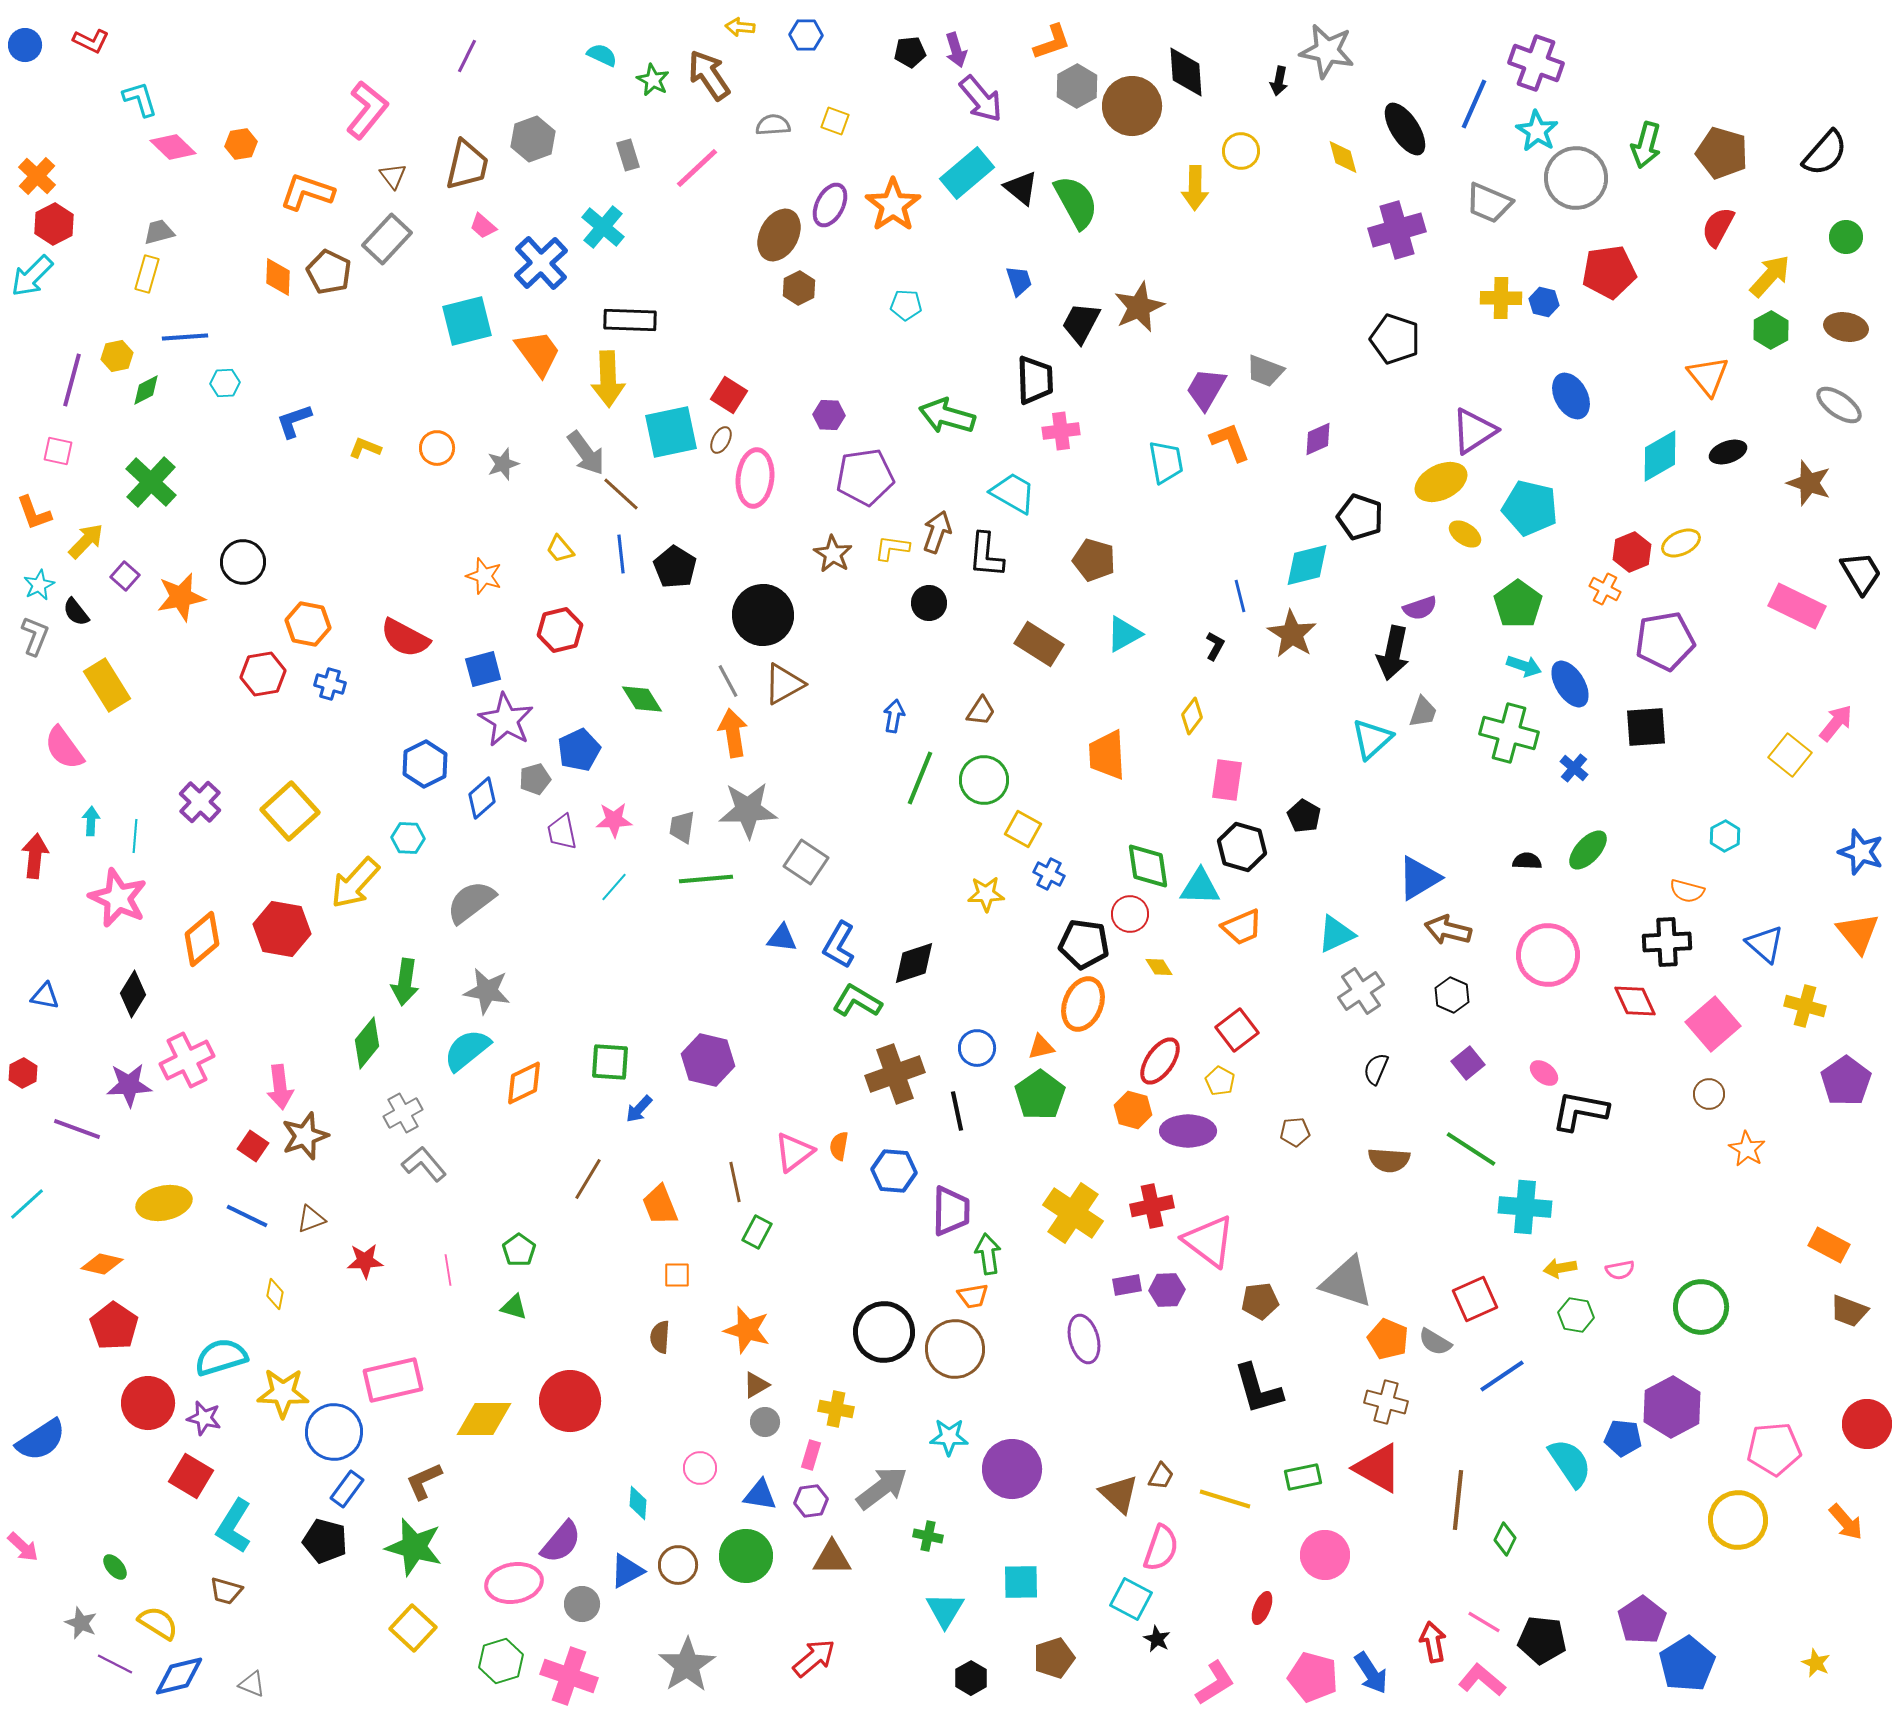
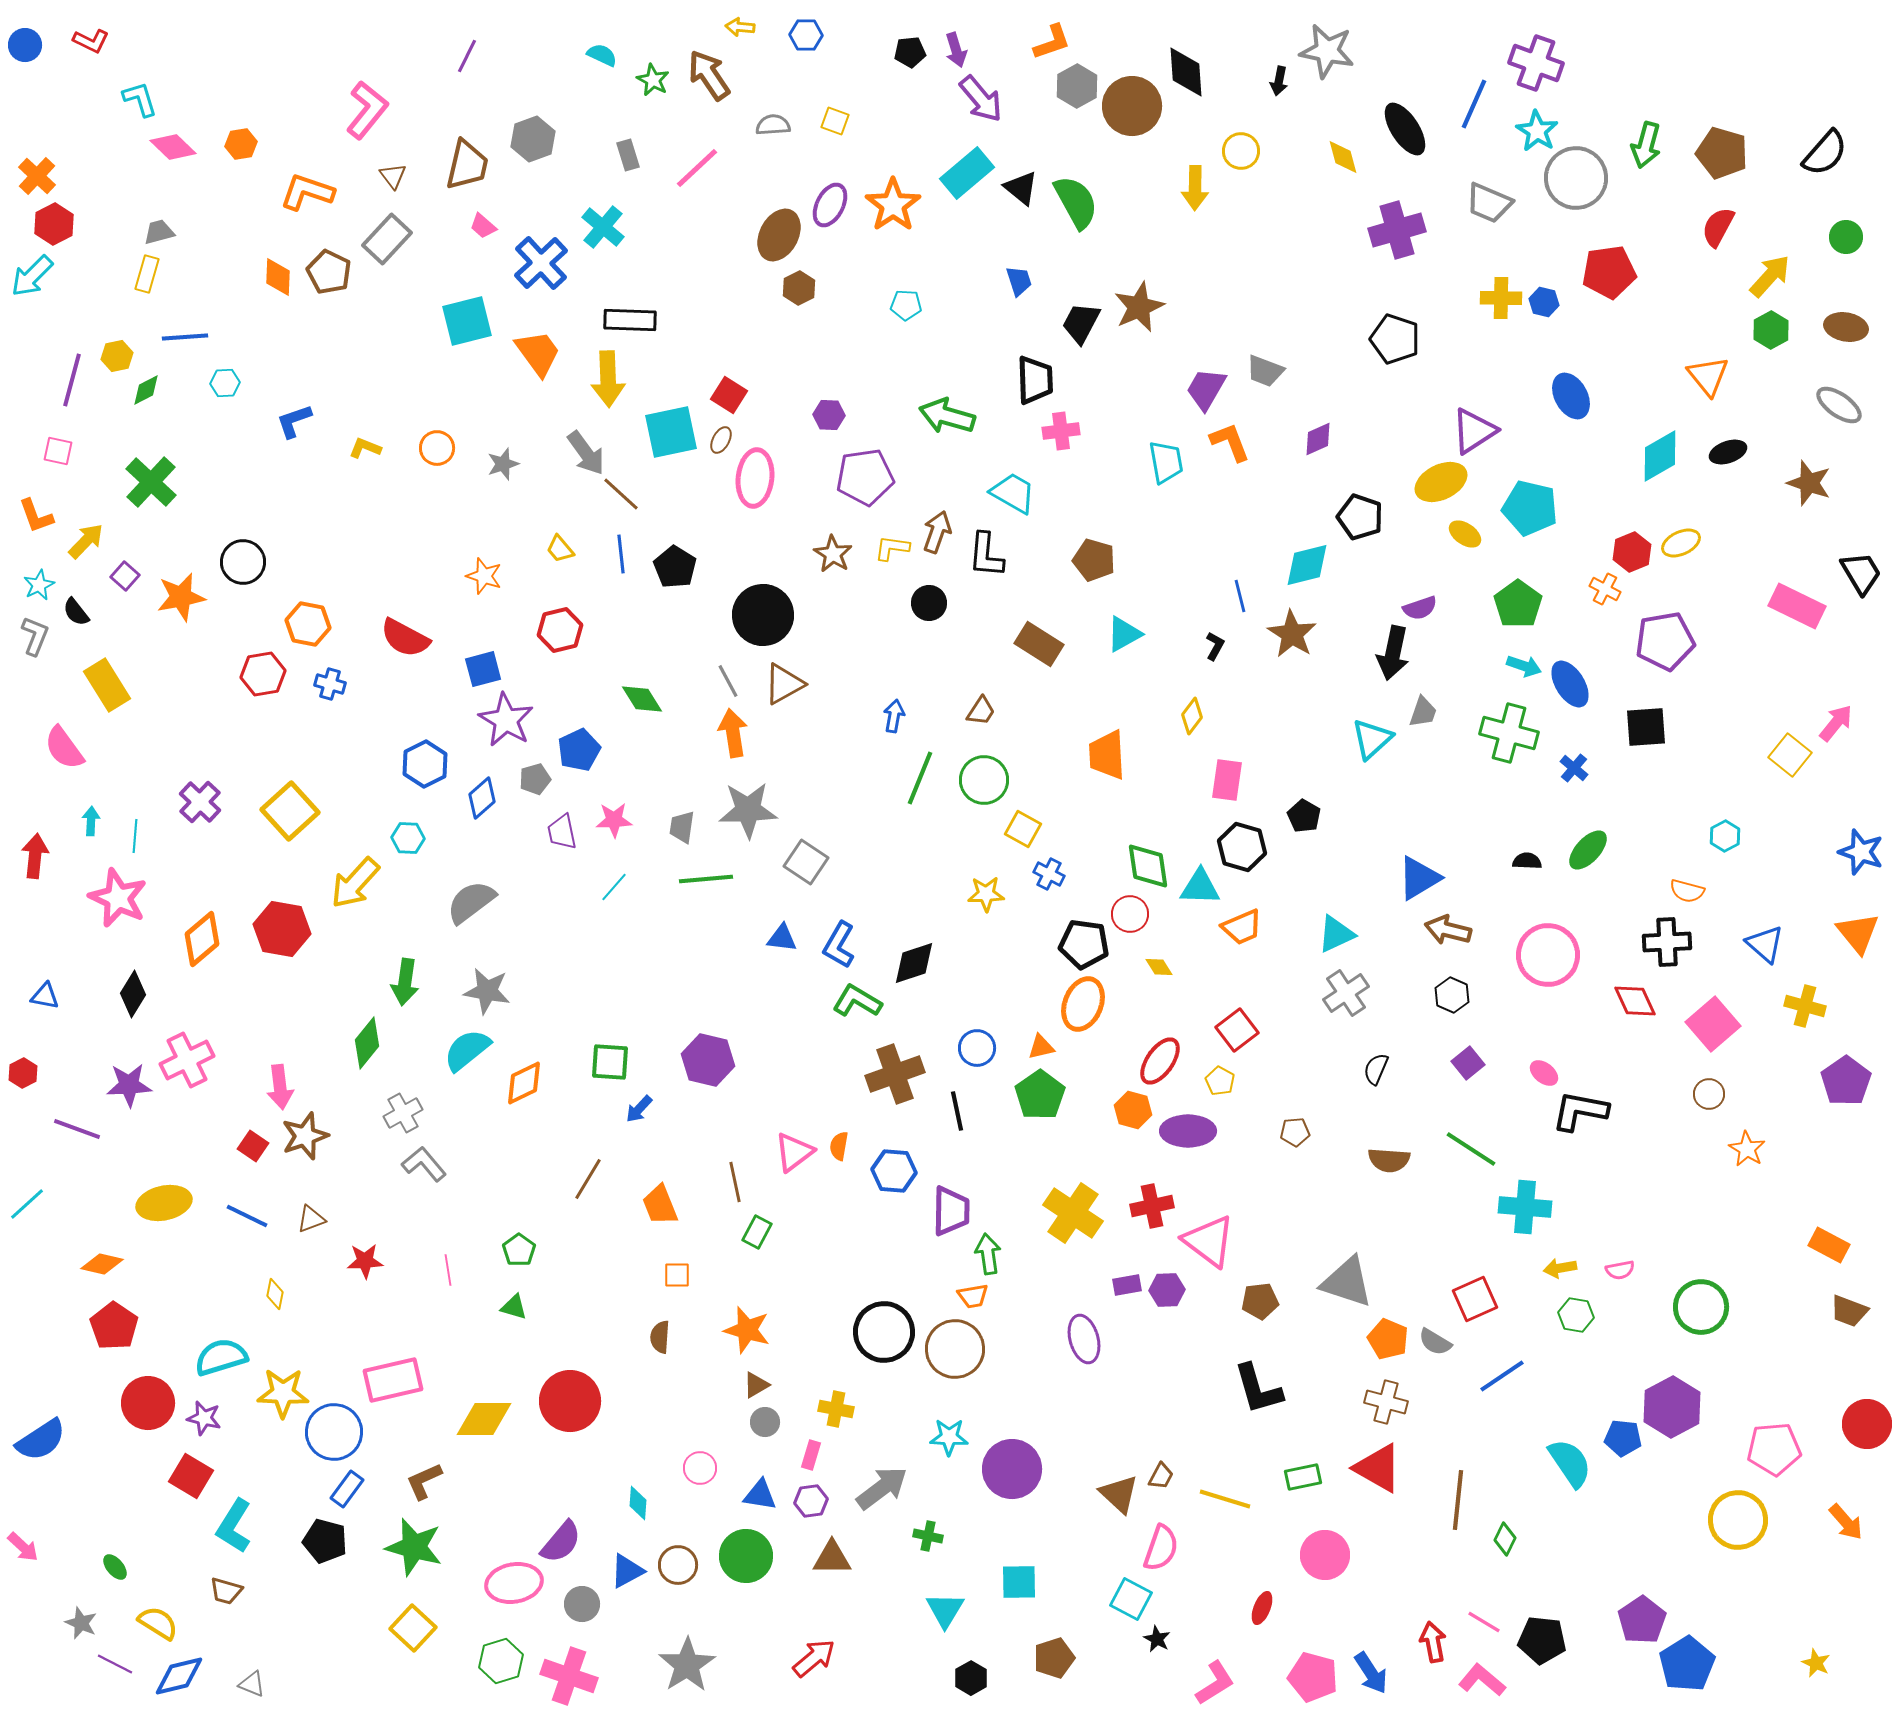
orange L-shape at (34, 513): moved 2 px right, 3 px down
gray cross at (1361, 991): moved 15 px left, 2 px down
cyan square at (1021, 1582): moved 2 px left
